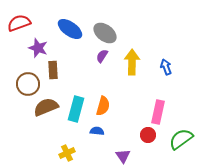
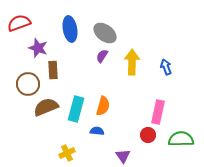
blue ellipse: rotated 45 degrees clockwise
green semicircle: rotated 35 degrees clockwise
